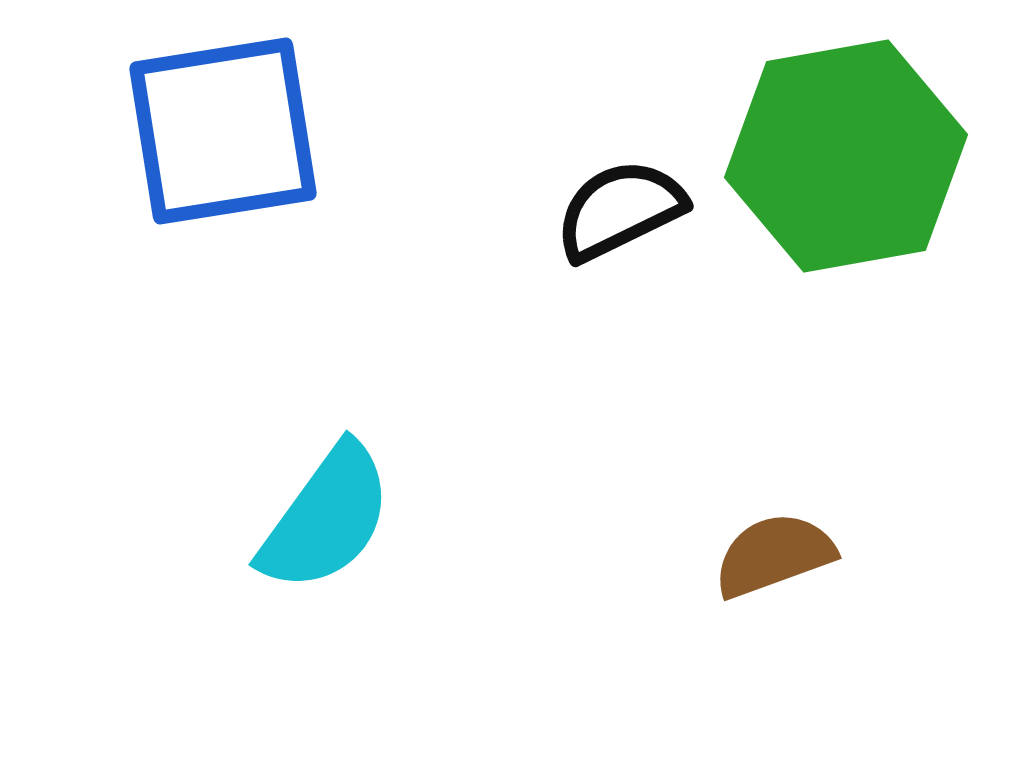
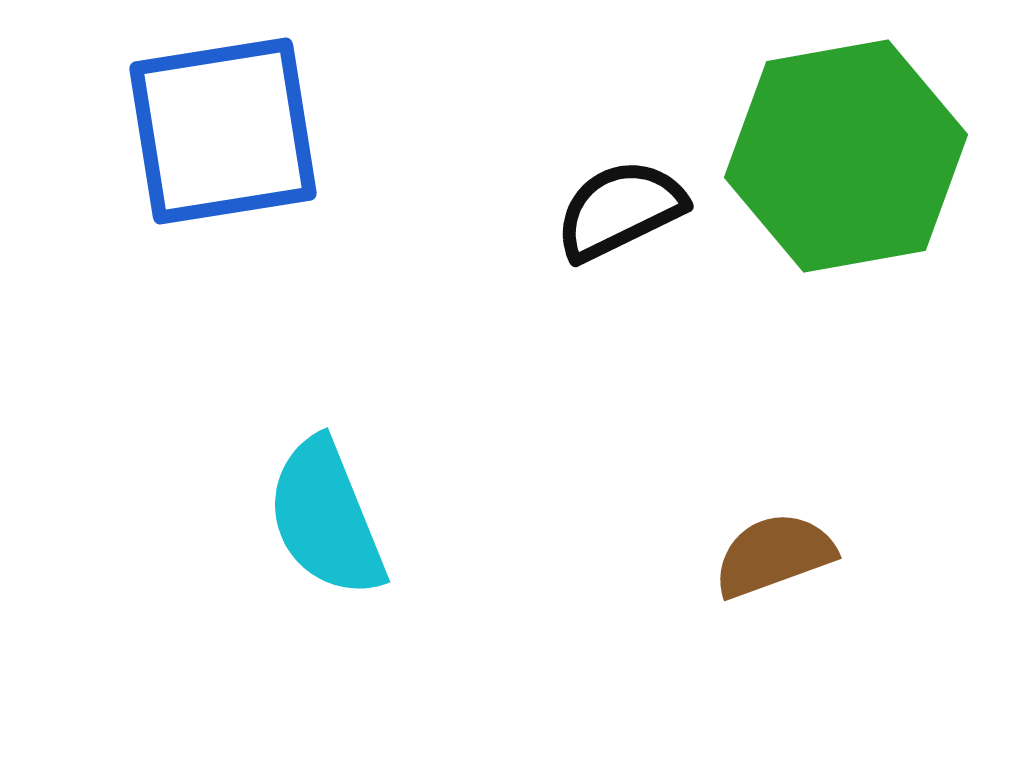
cyan semicircle: rotated 122 degrees clockwise
